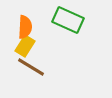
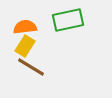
green rectangle: rotated 36 degrees counterclockwise
orange semicircle: rotated 100 degrees counterclockwise
